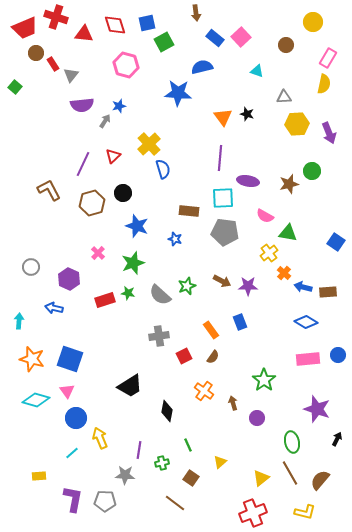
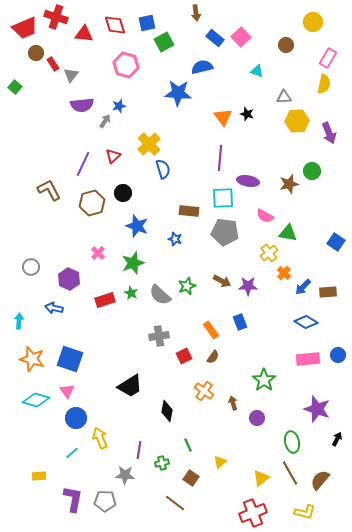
yellow hexagon at (297, 124): moved 3 px up
blue arrow at (303, 287): rotated 60 degrees counterclockwise
green star at (128, 293): moved 3 px right; rotated 16 degrees clockwise
